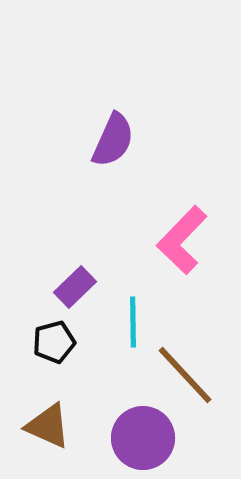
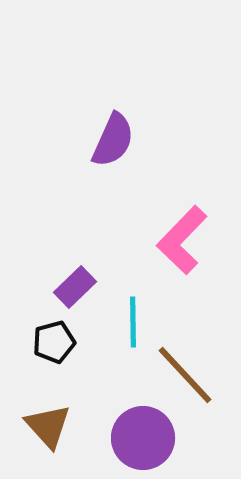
brown triangle: rotated 24 degrees clockwise
